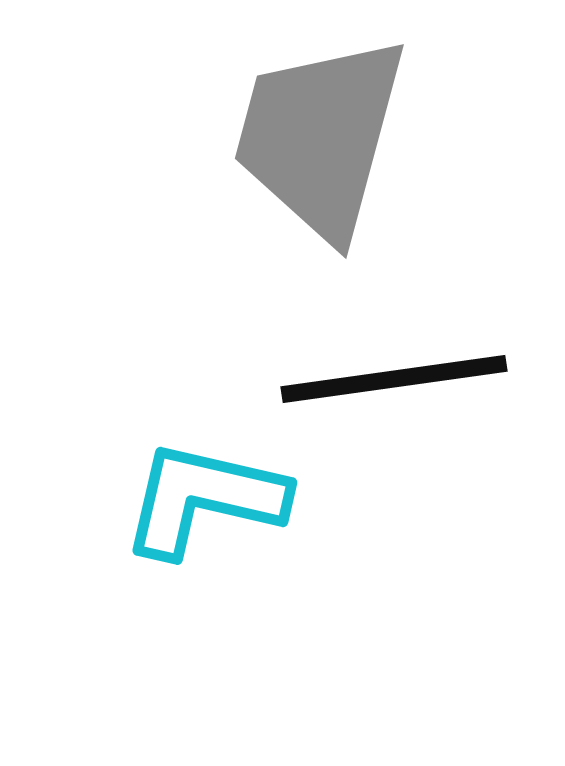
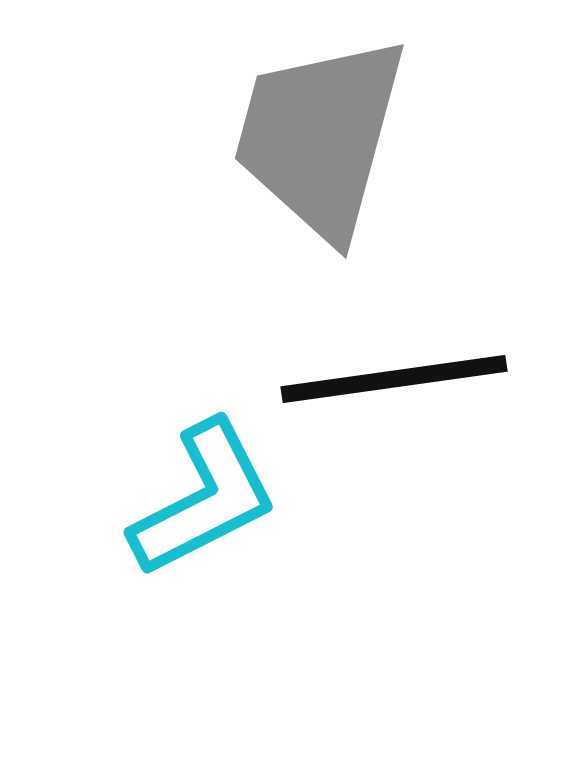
cyan L-shape: rotated 140 degrees clockwise
